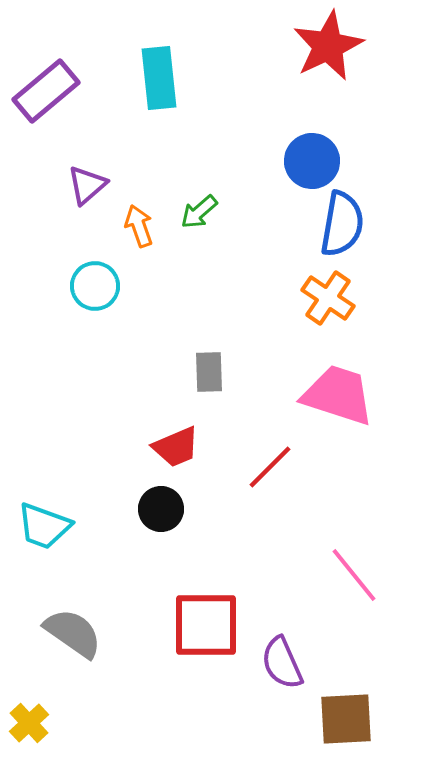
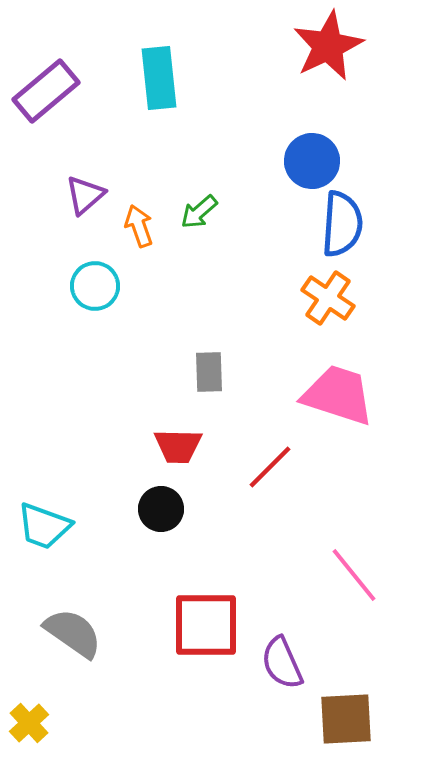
purple triangle: moved 2 px left, 10 px down
blue semicircle: rotated 6 degrees counterclockwise
red trapezoid: moved 2 px right, 1 px up; rotated 24 degrees clockwise
